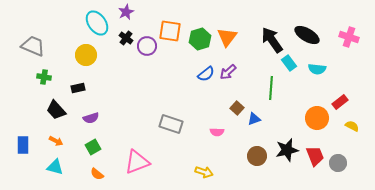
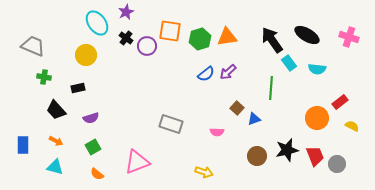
orange triangle: rotated 45 degrees clockwise
gray circle: moved 1 px left, 1 px down
